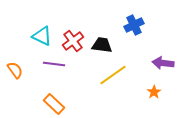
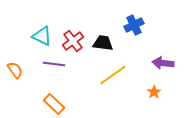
black trapezoid: moved 1 px right, 2 px up
